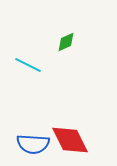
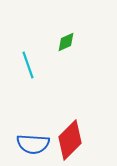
cyan line: rotated 44 degrees clockwise
red diamond: rotated 72 degrees clockwise
